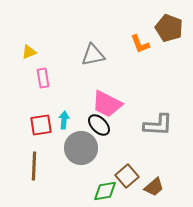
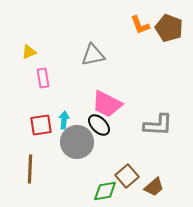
orange L-shape: moved 19 px up
gray circle: moved 4 px left, 6 px up
brown line: moved 4 px left, 3 px down
